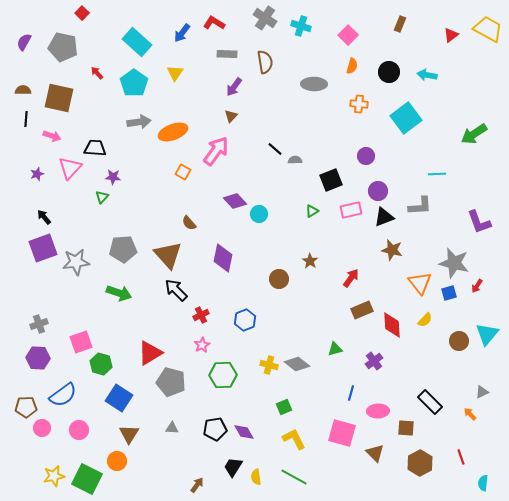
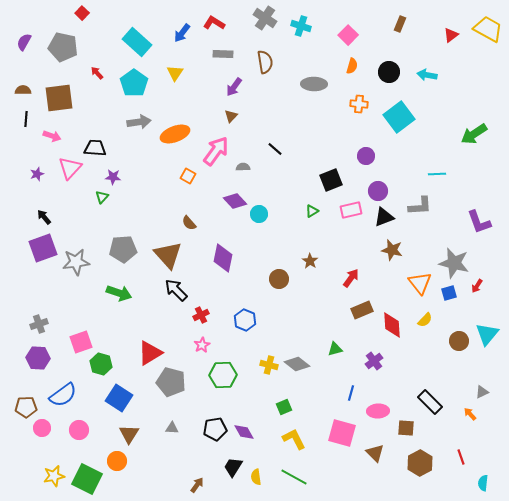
gray rectangle at (227, 54): moved 4 px left
brown square at (59, 98): rotated 20 degrees counterclockwise
cyan square at (406, 118): moved 7 px left, 1 px up
orange ellipse at (173, 132): moved 2 px right, 2 px down
gray semicircle at (295, 160): moved 52 px left, 7 px down
orange square at (183, 172): moved 5 px right, 4 px down
blue hexagon at (245, 320): rotated 15 degrees counterclockwise
